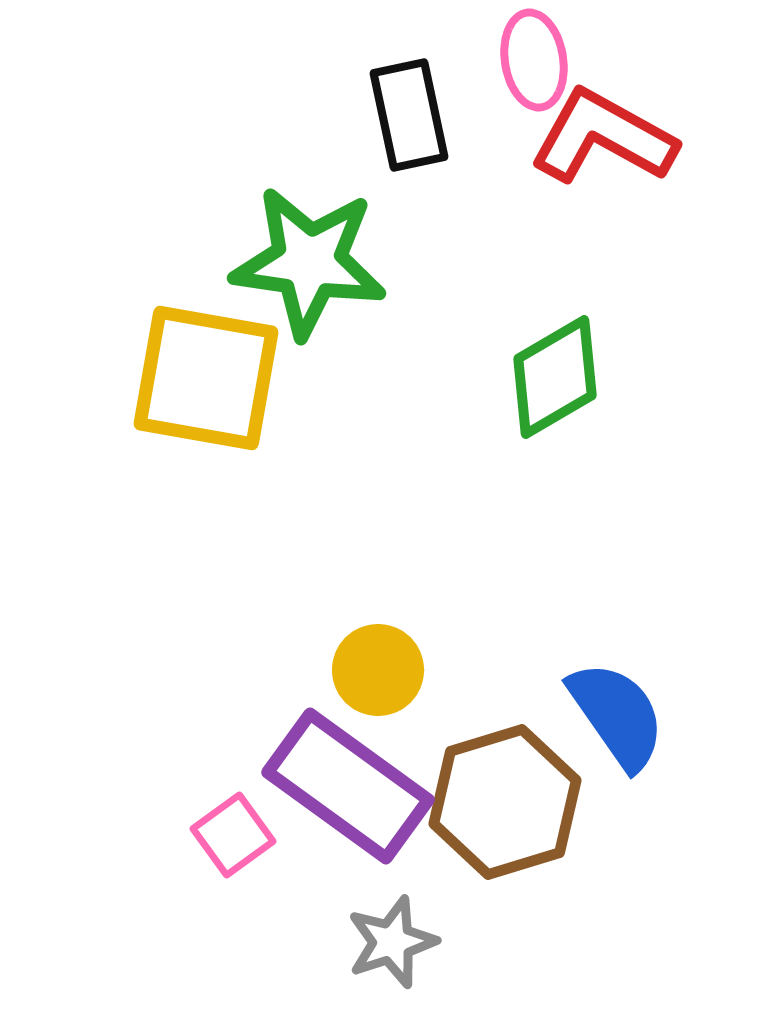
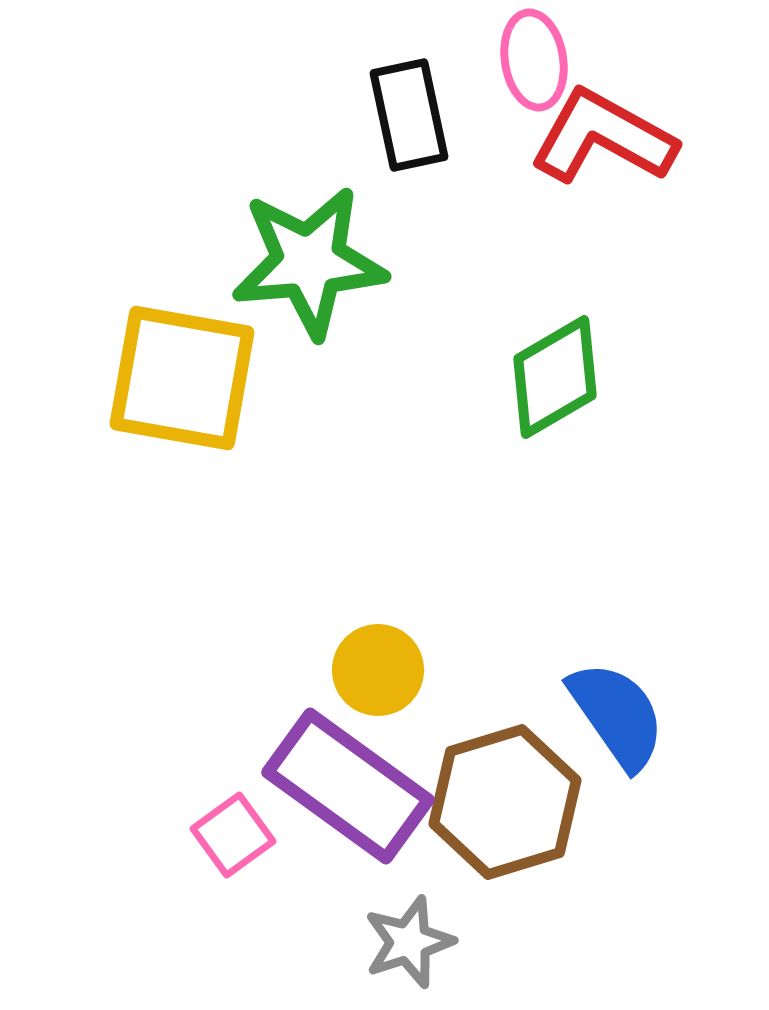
green star: rotated 13 degrees counterclockwise
yellow square: moved 24 px left
gray star: moved 17 px right
